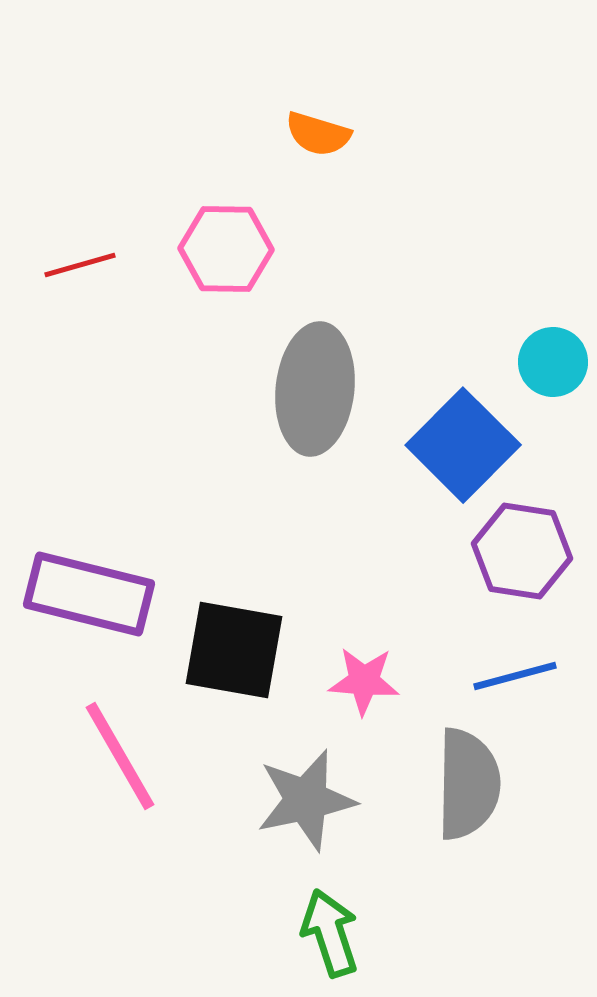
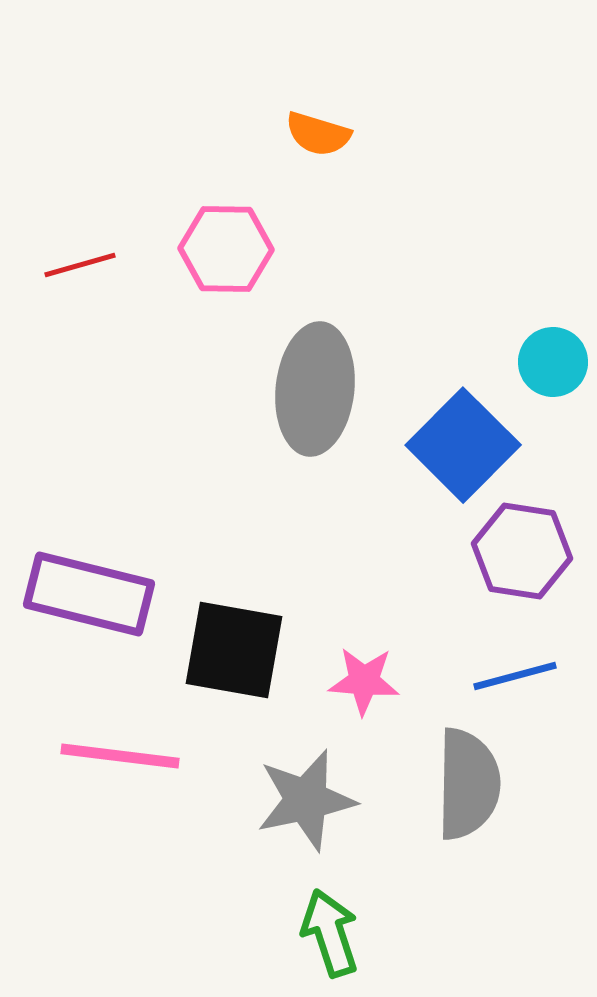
pink line: rotated 53 degrees counterclockwise
